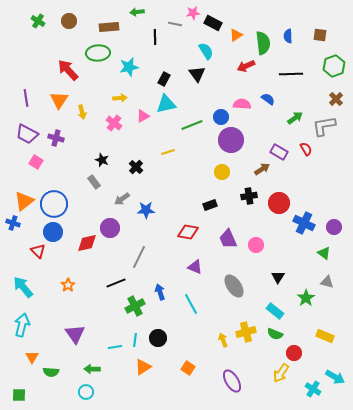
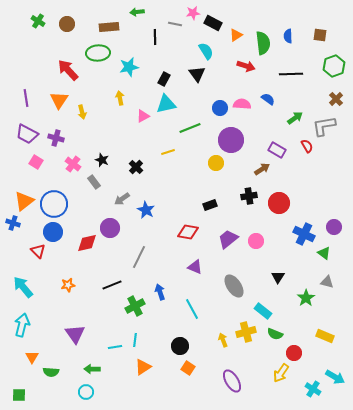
brown circle at (69, 21): moved 2 px left, 3 px down
red arrow at (246, 66): rotated 138 degrees counterclockwise
yellow arrow at (120, 98): rotated 96 degrees counterclockwise
blue circle at (221, 117): moved 1 px left, 9 px up
pink cross at (114, 123): moved 41 px left, 41 px down
green line at (192, 125): moved 2 px left, 3 px down
red semicircle at (306, 149): moved 1 px right, 3 px up
purple rectangle at (279, 152): moved 2 px left, 2 px up
yellow circle at (222, 172): moved 6 px left, 9 px up
blue star at (146, 210): rotated 30 degrees clockwise
blue cross at (304, 223): moved 11 px down
purple trapezoid at (228, 239): rotated 75 degrees clockwise
pink circle at (256, 245): moved 4 px up
black line at (116, 283): moved 4 px left, 2 px down
orange star at (68, 285): rotated 24 degrees clockwise
cyan line at (191, 304): moved 1 px right, 5 px down
cyan rectangle at (275, 311): moved 12 px left
black circle at (158, 338): moved 22 px right, 8 px down
